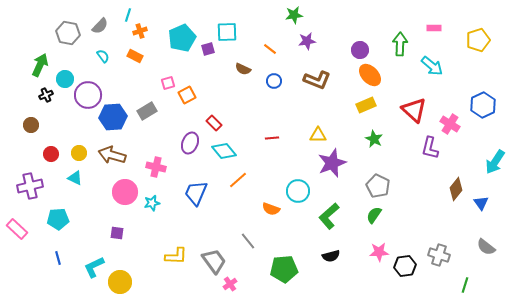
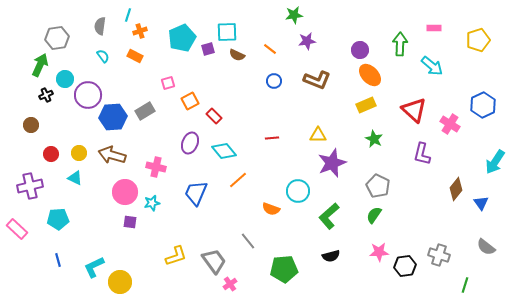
gray semicircle at (100, 26): rotated 144 degrees clockwise
gray hexagon at (68, 33): moved 11 px left, 5 px down; rotated 20 degrees counterclockwise
brown semicircle at (243, 69): moved 6 px left, 14 px up
orange square at (187, 95): moved 3 px right, 6 px down
gray rectangle at (147, 111): moved 2 px left
red rectangle at (214, 123): moved 7 px up
purple L-shape at (430, 148): moved 8 px left, 6 px down
purple square at (117, 233): moved 13 px right, 11 px up
yellow L-shape at (176, 256): rotated 20 degrees counterclockwise
blue line at (58, 258): moved 2 px down
